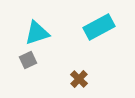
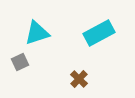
cyan rectangle: moved 6 px down
gray square: moved 8 px left, 2 px down
